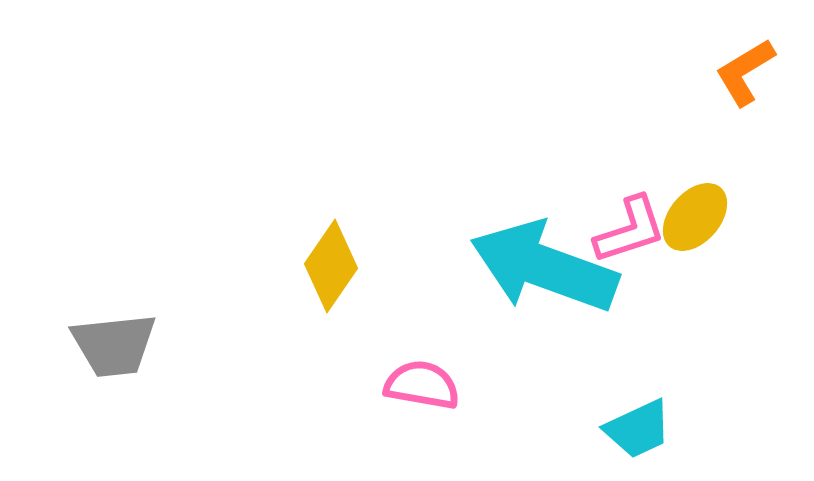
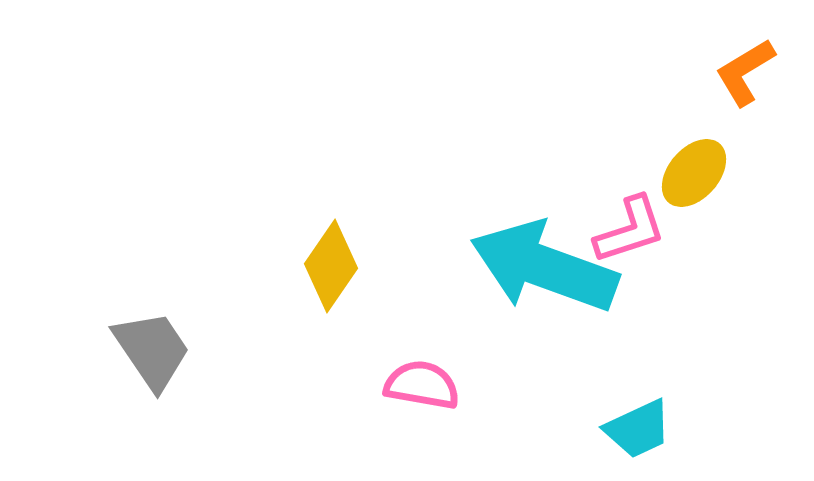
yellow ellipse: moved 1 px left, 44 px up
gray trapezoid: moved 38 px right, 5 px down; rotated 118 degrees counterclockwise
